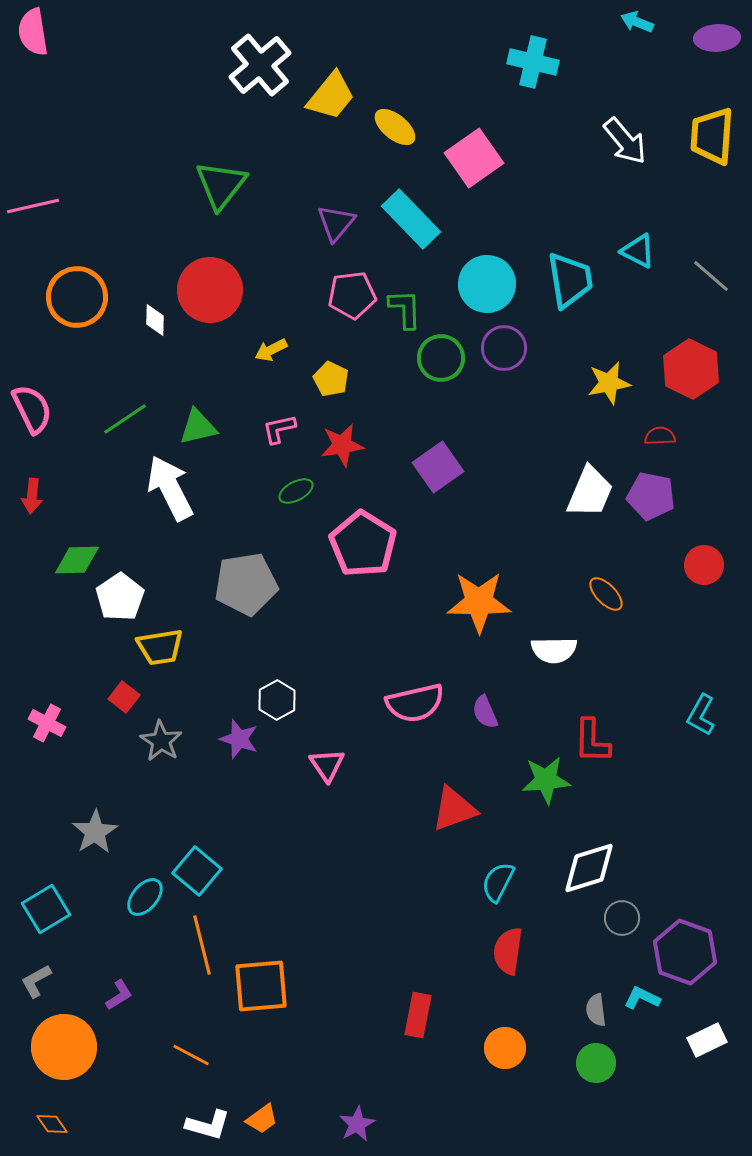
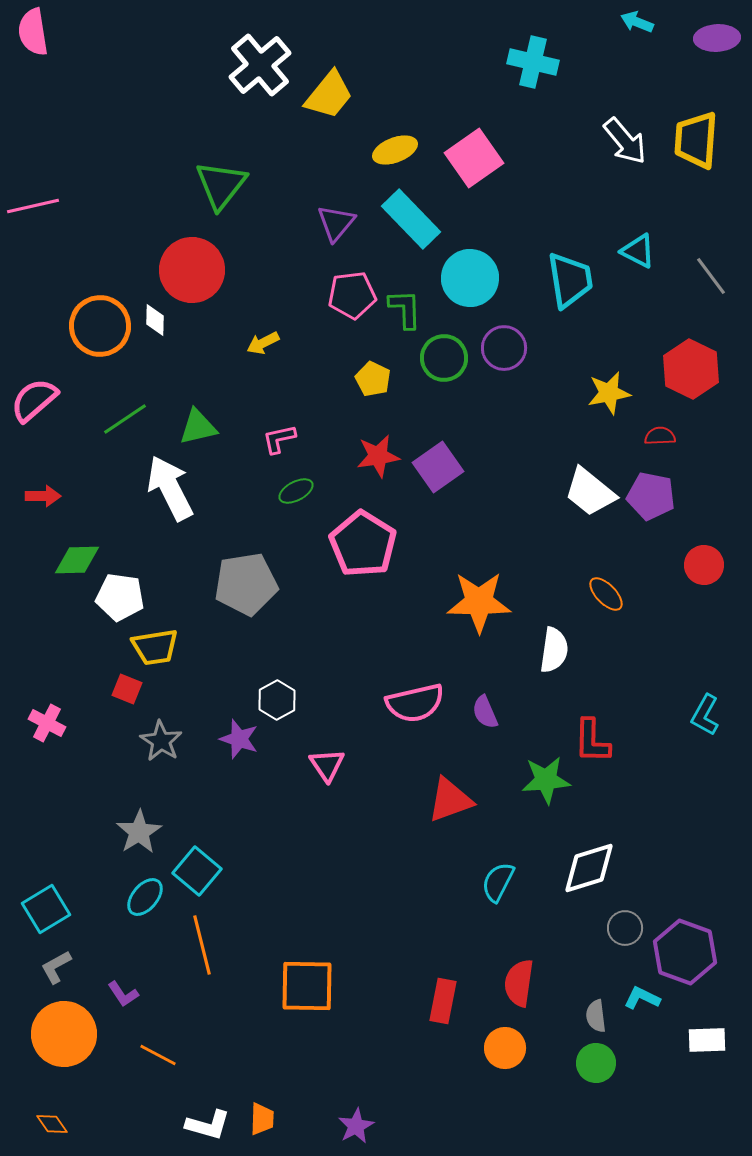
yellow trapezoid at (331, 96): moved 2 px left, 1 px up
yellow ellipse at (395, 127): moved 23 px down; rotated 60 degrees counterclockwise
yellow trapezoid at (712, 136): moved 16 px left, 4 px down
gray line at (711, 276): rotated 12 degrees clockwise
cyan circle at (487, 284): moved 17 px left, 6 px up
red circle at (210, 290): moved 18 px left, 20 px up
orange circle at (77, 297): moved 23 px right, 29 px down
yellow arrow at (271, 350): moved 8 px left, 7 px up
green circle at (441, 358): moved 3 px right
yellow pentagon at (331, 379): moved 42 px right
yellow star at (609, 383): moved 10 px down
pink semicircle at (32, 409): moved 2 px right, 9 px up; rotated 105 degrees counterclockwise
pink L-shape at (279, 429): moved 10 px down
red star at (342, 445): moved 36 px right, 11 px down
white trapezoid at (590, 492): rotated 106 degrees clockwise
red arrow at (32, 496): moved 11 px right; rotated 96 degrees counterclockwise
white pentagon at (120, 597): rotated 30 degrees counterclockwise
yellow trapezoid at (160, 647): moved 5 px left
white semicircle at (554, 650): rotated 81 degrees counterclockwise
red square at (124, 697): moved 3 px right, 8 px up; rotated 16 degrees counterclockwise
cyan L-shape at (701, 715): moved 4 px right
red triangle at (454, 809): moved 4 px left, 9 px up
gray star at (95, 832): moved 44 px right
gray circle at (622, 918): moved 3 px right, 10 px down
red semicircle at (508, 951): moved 11 px right, 32 px down
gray L-shape at (36, 981): moved 20 px right, 14 px up
orange square at (261, 986): moved 46 px right; rotated 6 degrees clockwise
purple L-shape at (119, 995): moved 4 px right, 1 px up; rotated 88 degrees clockwise
gray semicircle at (596, 1010): moved 6 px down
red rectangle at (418, 1015): moved 25 px right, 14 px up
white rectangle at (707, 1040): rotated 24 degrees clockwise
orange circle at (64, 1047): moved 13 px up
orange line at (191, 1055): moved 33 px left
orange trapezoid at (262, 1119): rotated 52 degrees counterclockwise
purple star at (357, 1124): moved 1 px left, 2 px down
